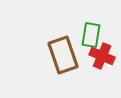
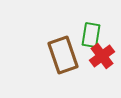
red cross: rotated 30 degrees clockwise
